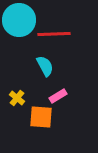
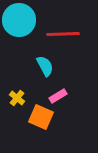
red line: moved 9 px right
orange square: rotated 20 degrees clockwise
